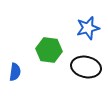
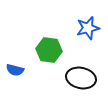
black ellipse: moved 5 px left, 11 px down
blue semicircle: moved 2 px up; rotated 96 degrees clockwise
